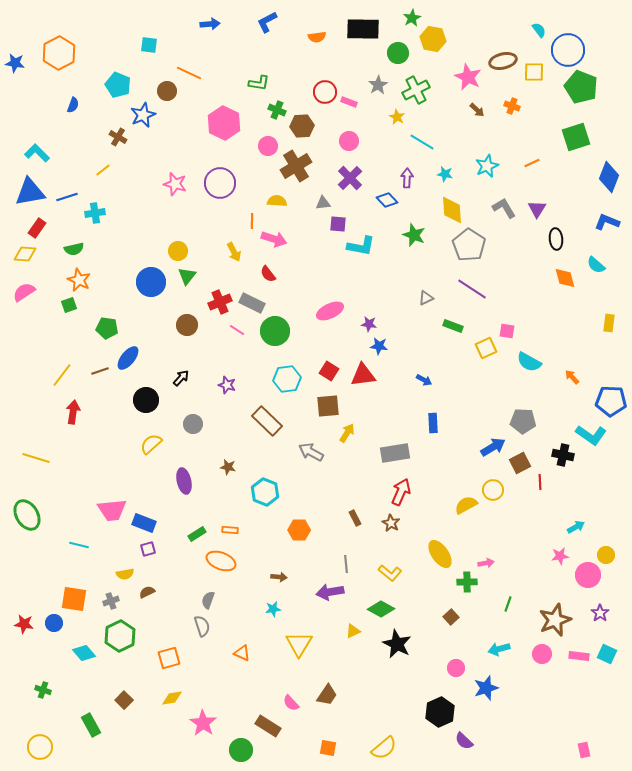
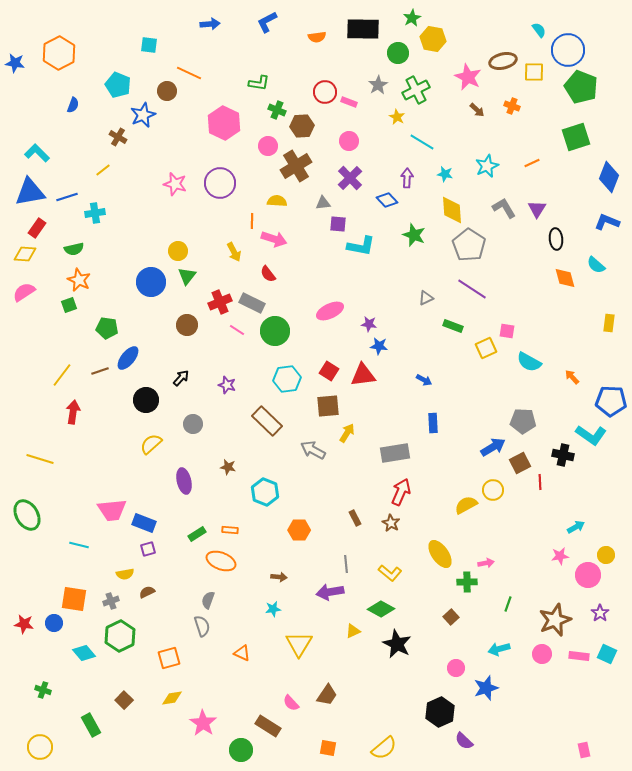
gray arrow at (311, 452): moved 2 px right, 2 px up
yellow line at (36, 458): moved 4 px right, 1 px down
